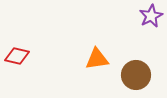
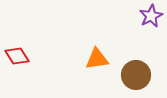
red diamond: rotated 45 degrees clockwise
